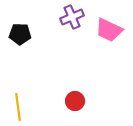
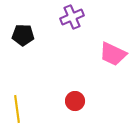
pink trapezoid: moved 4 px right, 24 px down
black pentagon: moved 3 px right, 1 px down
yellow line: moved 1 px left, 2 px down
